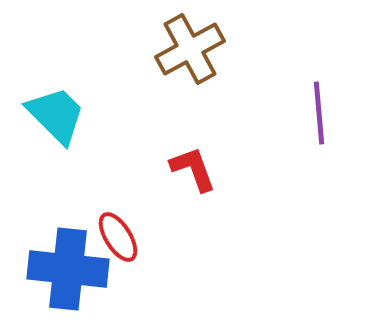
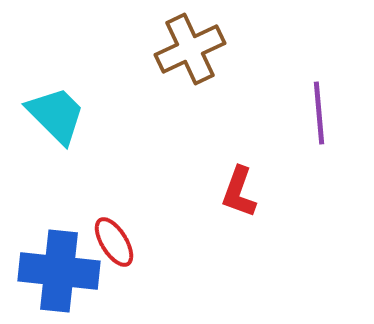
brown cross: rotated 4 degrees clockwise
red L-shape: moved 46 px right, 23 px down; rotated 140 degrees counterclockwise
red ellipse: moved 4 px left, 5 px down
blue cross: moved 9 px left, 2 px down
